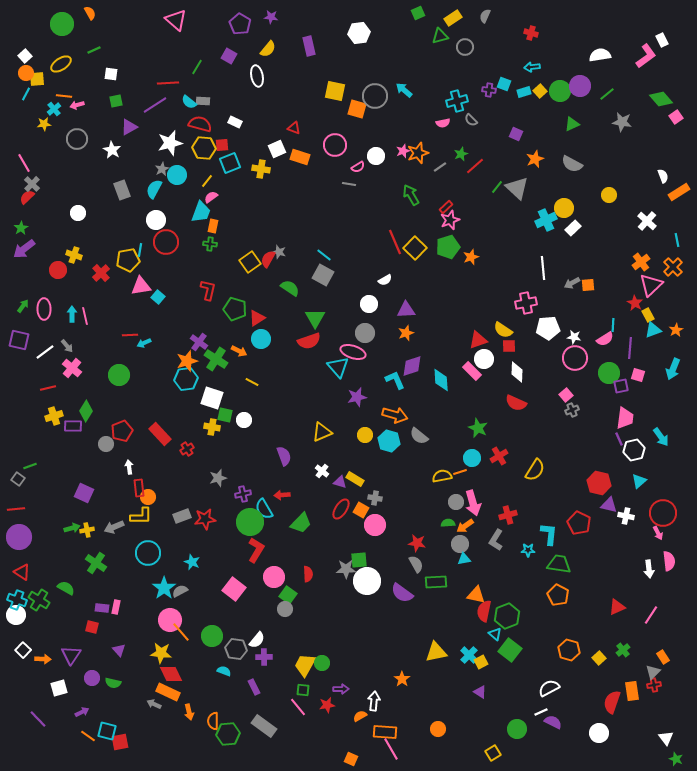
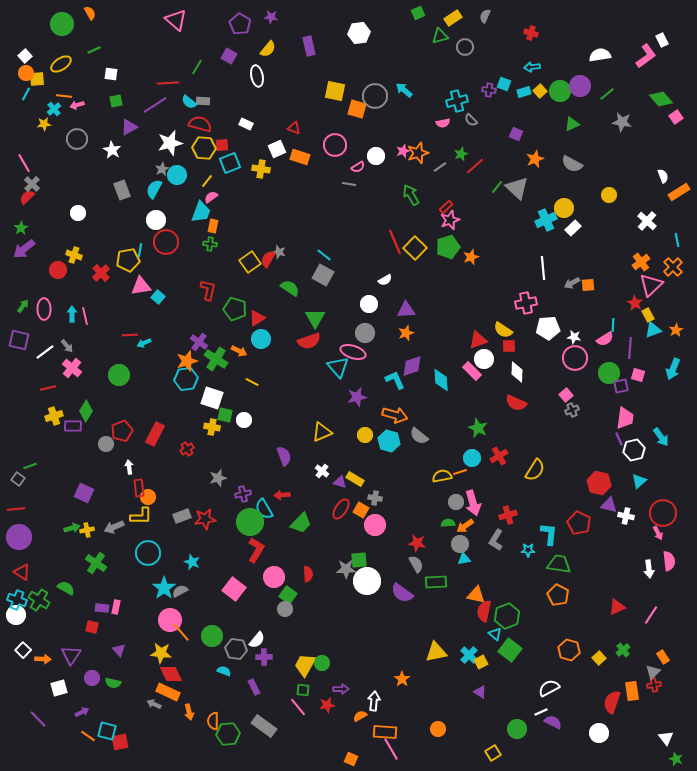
white rectangle at (235, 122): moved 11 px right, 2 px down
red rectangle at (160, 434): moved 5 px left; rotated 70 degrees clockwise
